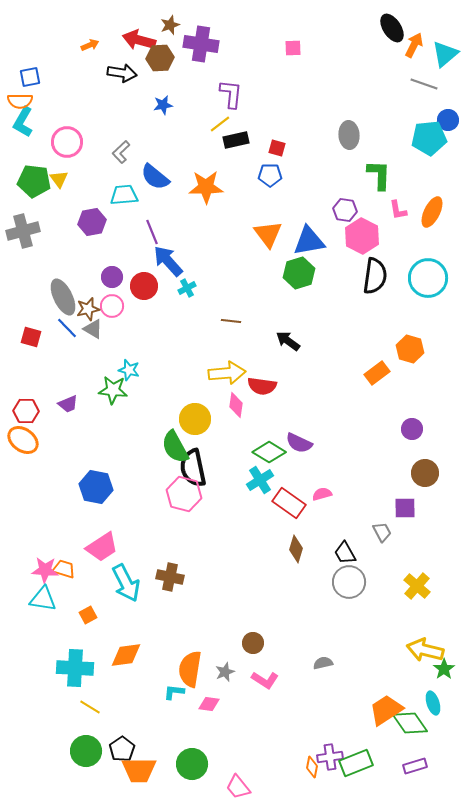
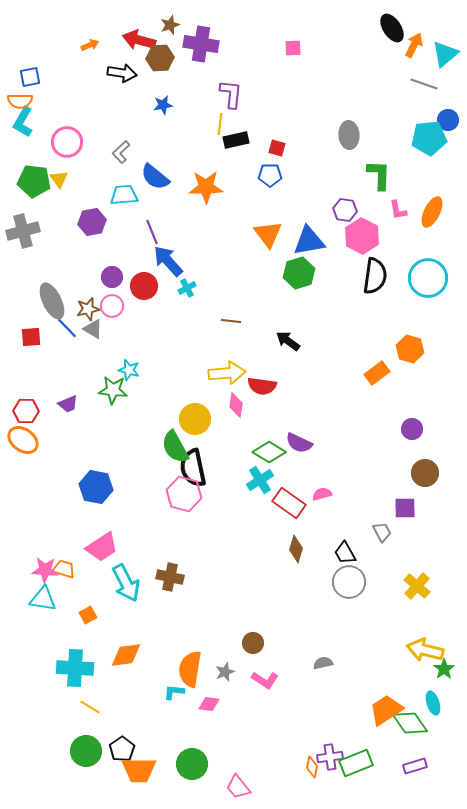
yellow line at (220, 124): rotated 45 degrees counterclockwise
gray ellipse at (63, 297): moved 11 px left, 4 px down
red square at (31, 337): rotated 20 degrees counterclockwise
